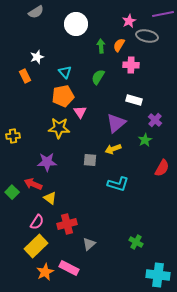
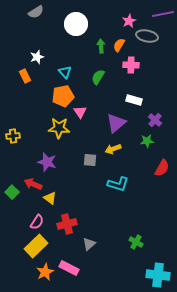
green star: moved 2 px right, 1 px down; rotated 24 degrees clockwise
purple star: rotated 18 degrees clockwise
